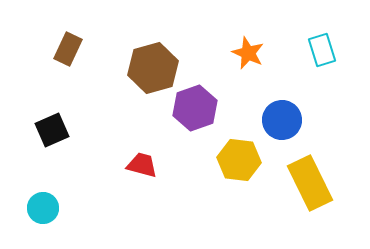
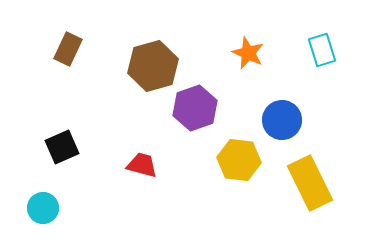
brown hexagon: moved 2 px up
black square: moved 10 px right, 17 px down
